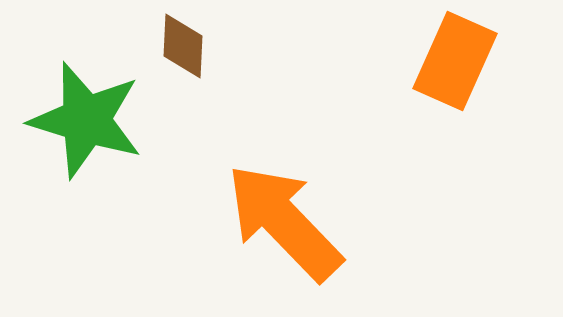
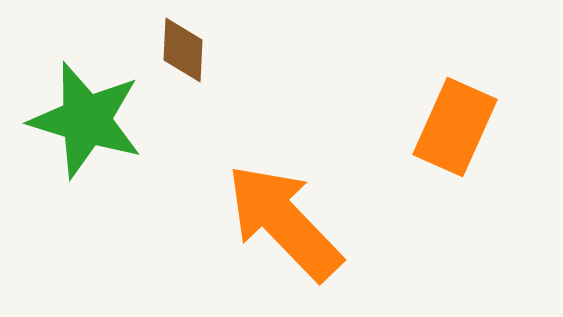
brown diamond: moved 4 px down
orange rectangle: moved 66 px down
